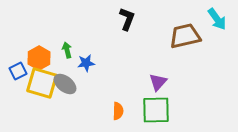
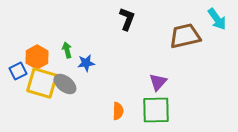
orange hexagon: moved 2 px left, 1 px up
